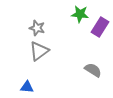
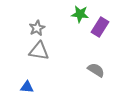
gray star: rotated 28 degrees clockwise
gray triangle: rotated 45 degrees clockwise
gray semicircle: moved 3 px right
